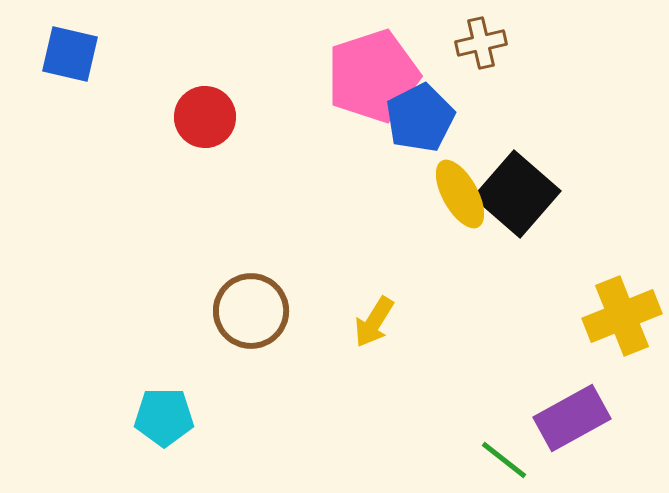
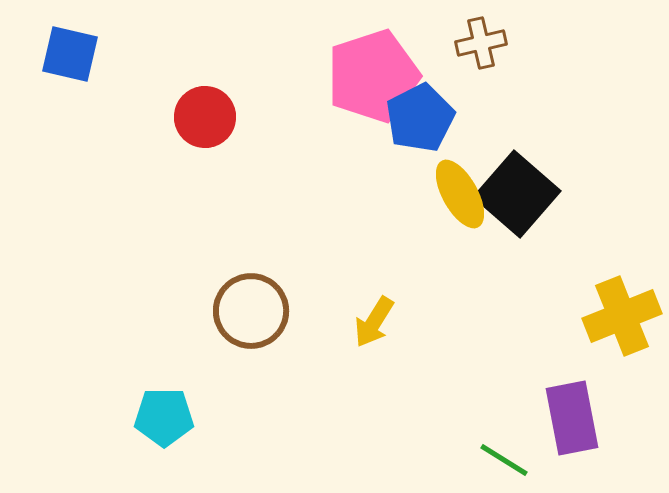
purple rectangle: rotated 72 degrees counterclockwise
green line: rotated 6 degrees counterclockwise
